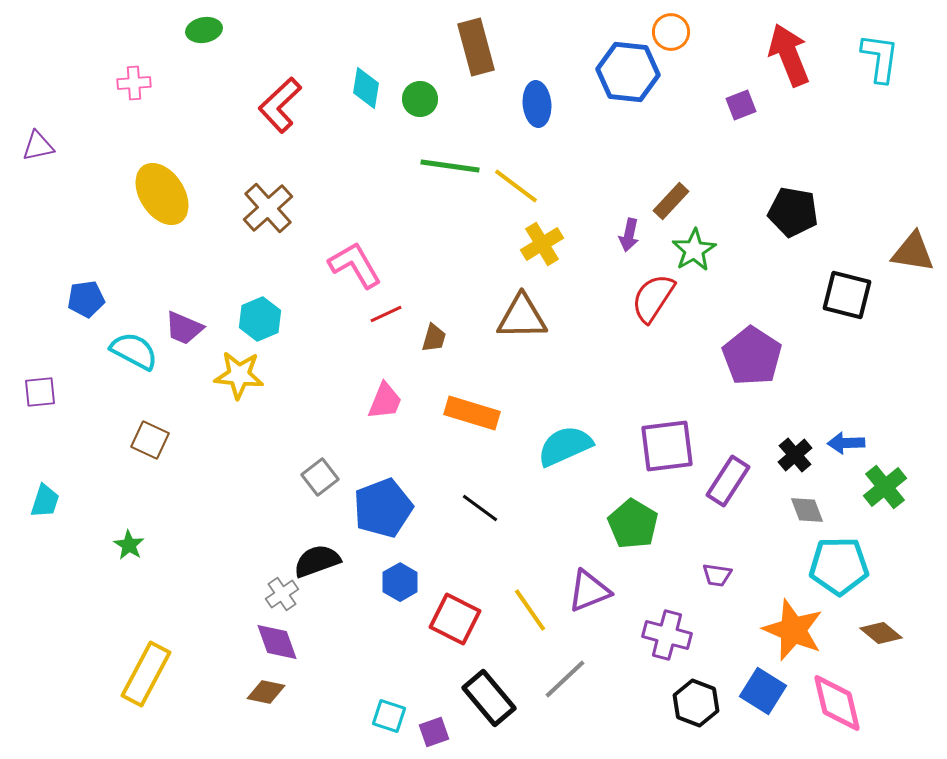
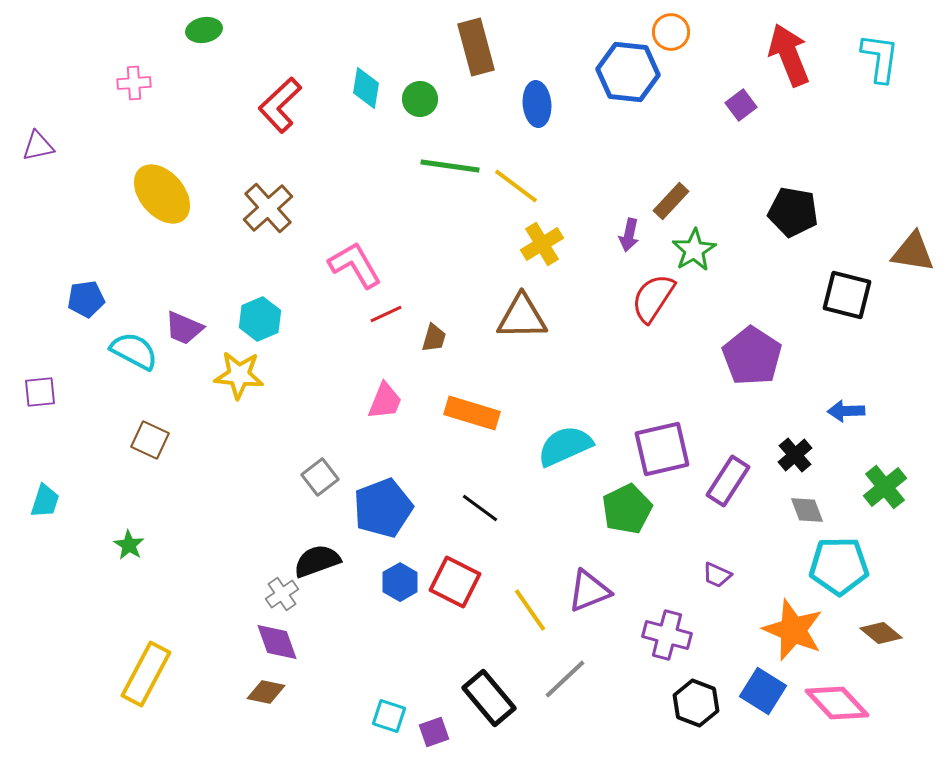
purple square at (741, 105): rotated 16 degrees counterclockwise
yellow ellipse at (162, 194): rotated 8 degrees counterclockwise
blue arrow at (846, 443): moved 32 px up
purple square at (667, 446): moved 5 px left, 3 px down; rotated 6 degrees counterclockwise
green pentagon at (633, 524): moved 6 px left, 15 px up; rotated 15 degrees clockwise
purple trapezoid at (717, 575): rotated 16 degrees clockwise
red square at (455, 619): moved 37 px up
pink diamond at (837, 703): rotated 30 degrees counterclockwise
